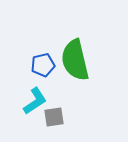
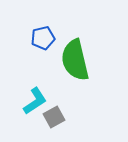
blue pentagon: moved 27 px up
gray square: rotated 20 degrees counterclockwise
